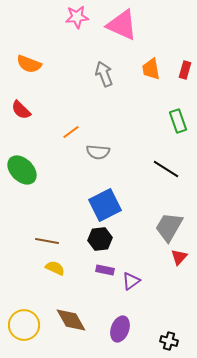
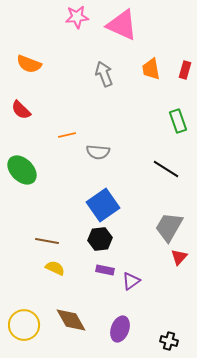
orange line: moved 4 px left, 3 px down; rotated 24 degrees clockwise
blue square: moved 2 px left; rotated 8 degrees counterclockwise
